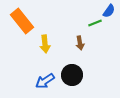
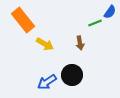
blue semicircle: moved 1 px right, 1 px down
orange rectangle: moved 1 px right, 1 px up
yellow arrow: rotated 54 degrees counterclockwise
blue arrow: moved 2 px right, 1 px down
